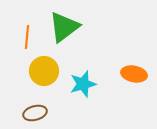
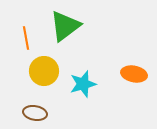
green triangle: moved 1 px right, 1 px up
orange line: moved 1 px left, 1 px down; rotated 15 degrees counterclockwise
brown ellipse: rotated 25 degrees clockwise
